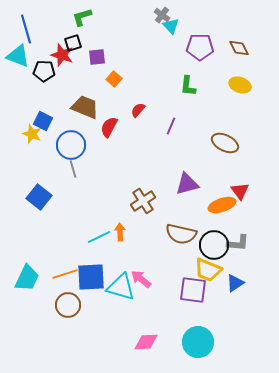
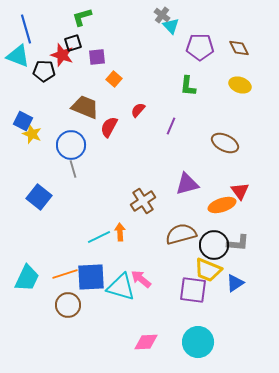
blue square at (43, 121): moved 20 px left
brown semicircle at (181, 234): rotated 152 degrees clockwise
